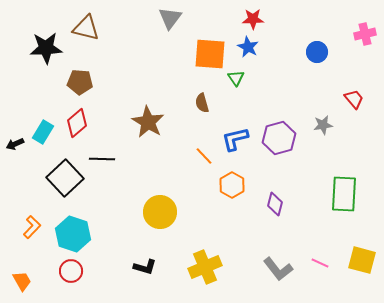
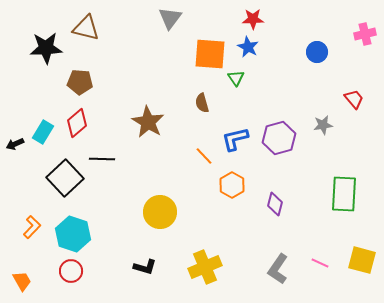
gray L-shape: rotated 72 degrees clockwise
